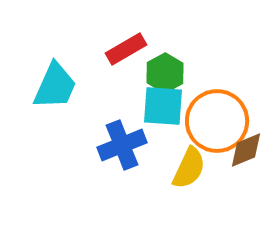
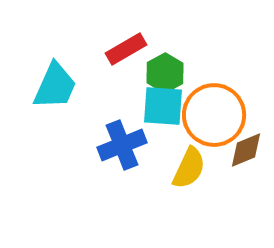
orange circle: moved 3 px left, 6 px up
